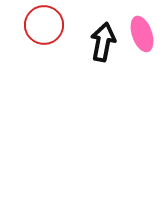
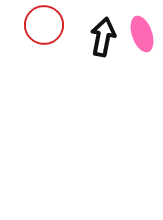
black arrow: moved 5 px up
